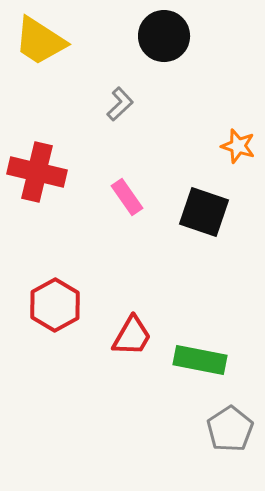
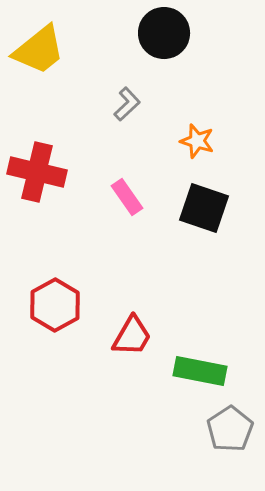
black circle: moved 3 px up
yellow trapezoid: moved 1 px left, 9 px down; rotated 72 degrees counterclockwise
gray L-shape: moved 7 px right
orange star: moved 41 px left, 5 px up
black square: moved 4 px up
green rectangle: moved 11 px down
